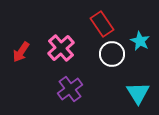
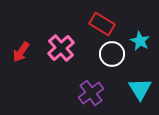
red rectangle: rotated 25 degrees counterclockwise
purple cross: moved 21 px right, 4 px down
cyan triangle: moved 2 px right, 4 px up
